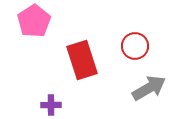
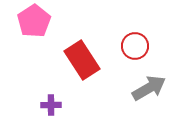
red rectangle: rotated 15 degrees counterclockwise
